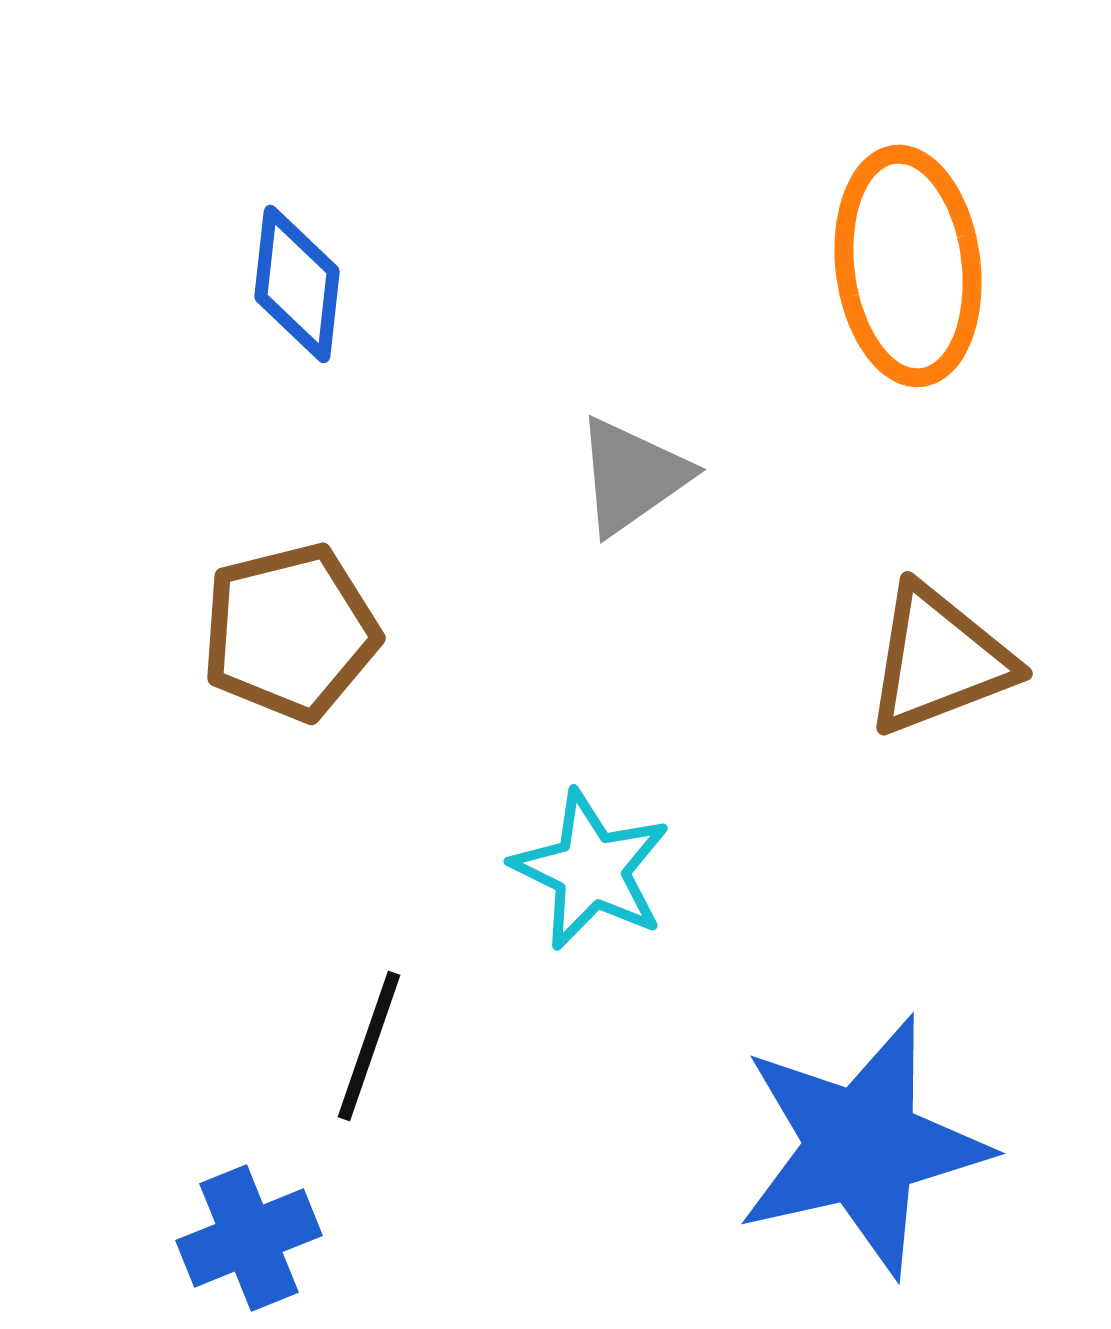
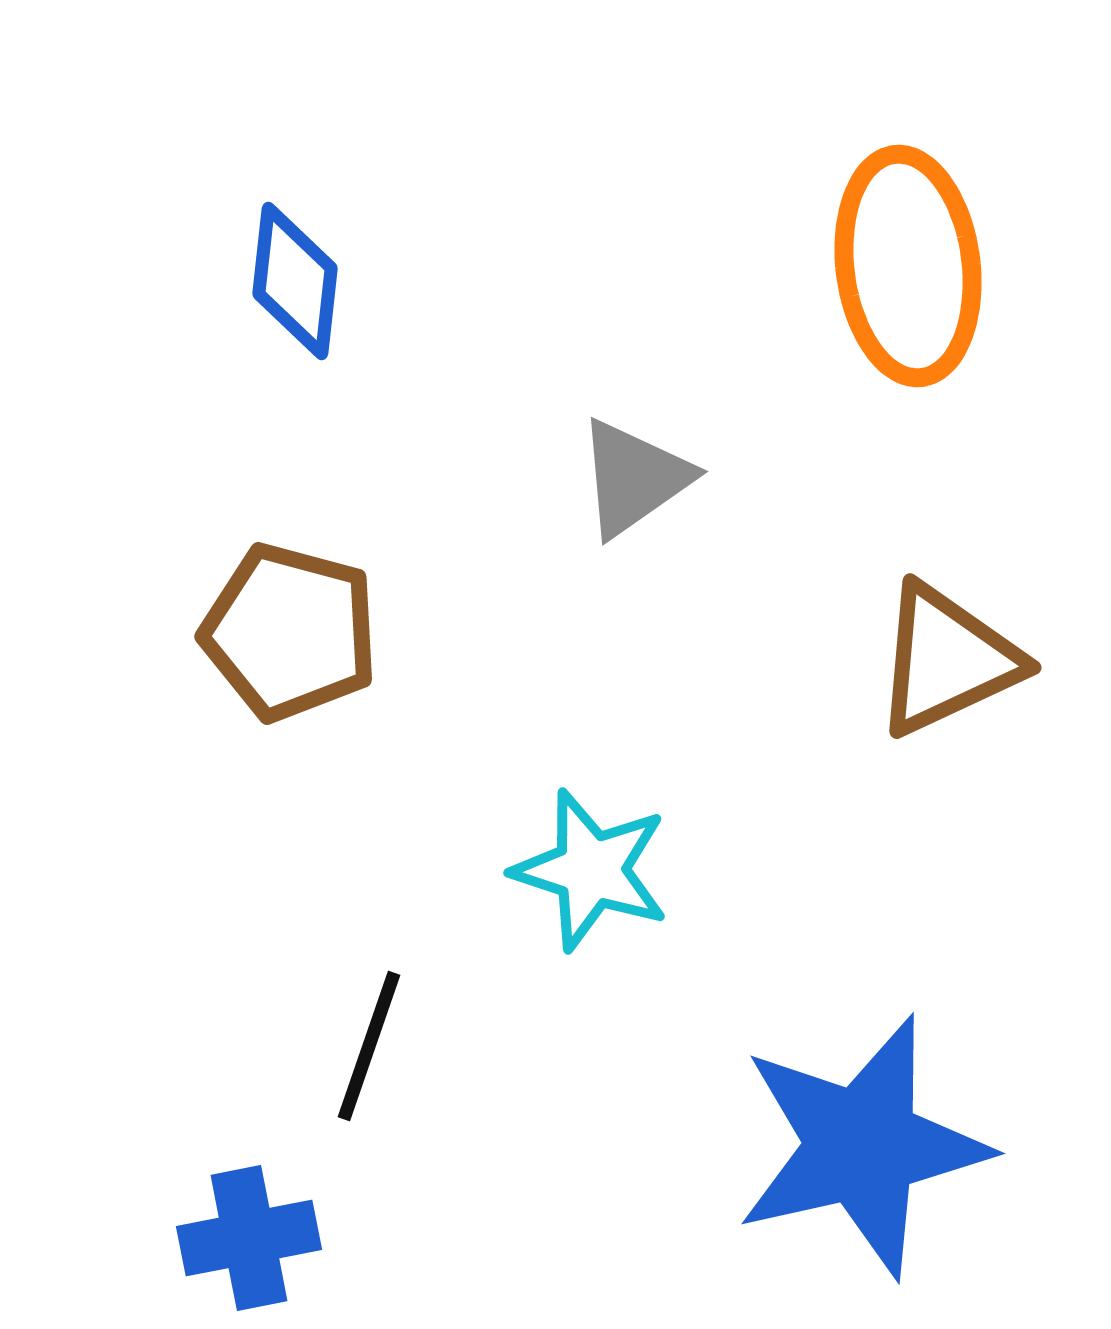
blue diamond: moved 2 px left, 3 px up
gray triangle: moved 2 px right, 2 px down
brown pentagon: rotated 29 degrees clockwise
brown triangle: moved 8 px right; rotated 4 degrees counterclockwise
cyan star: rotated 8 degrees counterclockwise
blue cross: rotated 11 degrees clockwise
